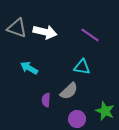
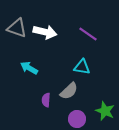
purple line: moved 2 px left, 1 px up
